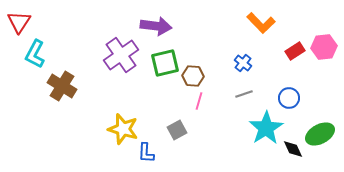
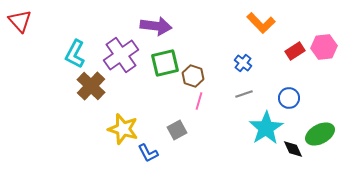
red triangle: moved 1 px right, 1 px up; rotated 15 degrees counterclockwise
cyan L-shape: moved 40 px right
brown hexagon: rotated 15 degrees clockwise
brown cross: moved 29 px right; rotated 12 degrees clockwise
blue L-shape: moved 2 px right; rotated 30 degrees counterclockwise
